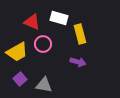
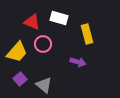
yellow rectangle: moved 7 px right
yellow trapezoid: rotated 20 degrees counterclockwise
gray triangle: rotated 30 degrees clockwise
